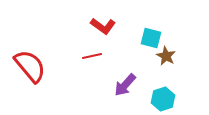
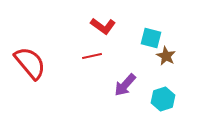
red semicircle: moved 3 px up
